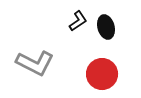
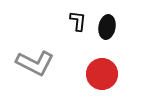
black L-shape: rotated 50 degrees counterclockwise
black ellipse: moved 1 px right; rotated 25 degrees clockwise
